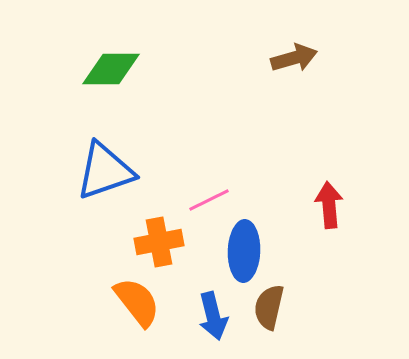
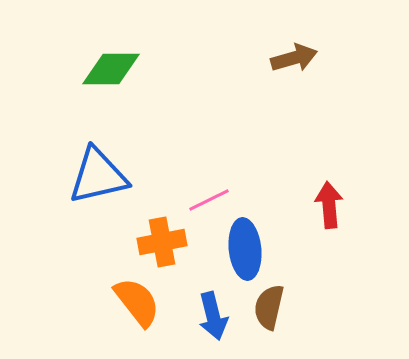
blue triangle: moved 7 px left, 5 px down; rotated 6 degrees clockwise
orange cross: moved 3 px right
blue ellipse: moved 1 px right, 2 px up; rotated 8 degrees counterclockwise
